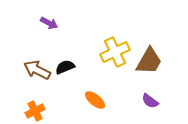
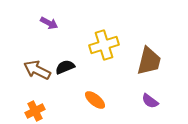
yellow cross: moved 11 px left, 7 px up; rotated 8 degrees clockwise
brown trapezoid: rotated 16 degrees counterclockwise
